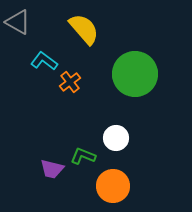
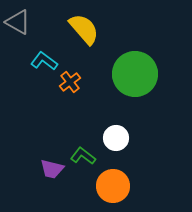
green L-shape: rotated 15 degrees clockwise
